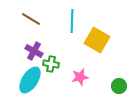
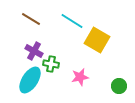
cyan line: rotated 60 degrees counterclockwise
